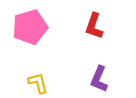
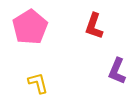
pink pentagon: rotated 16 degrees counterclockwise
purple L-shape: moved 18 px right, 8 px up
